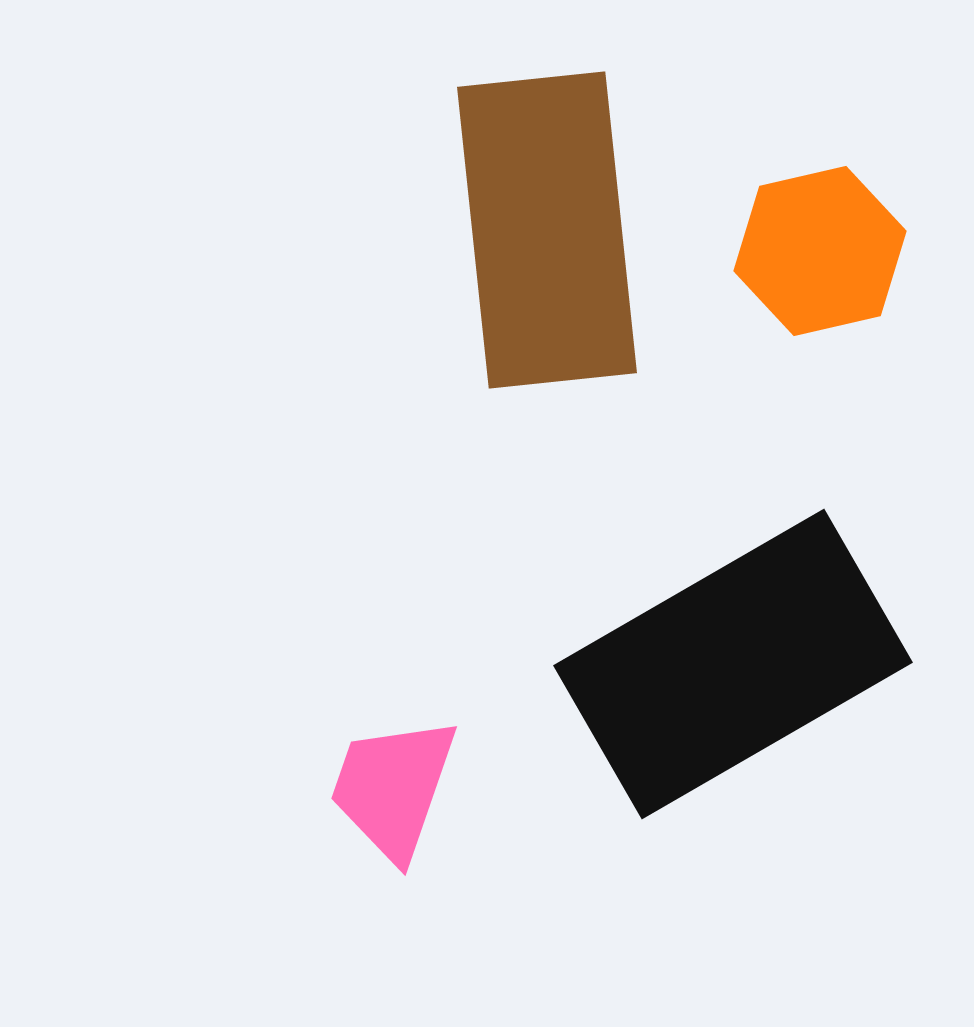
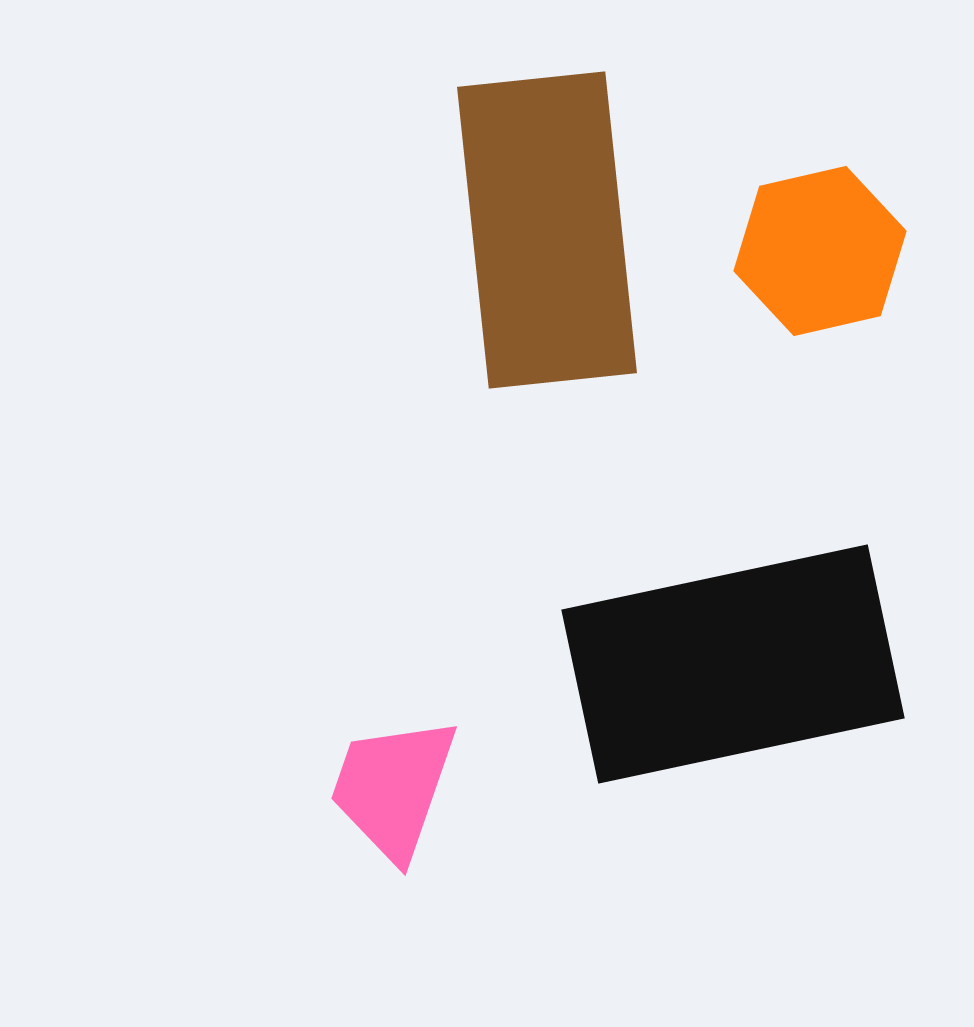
black rectangle: rotated 18 degrees clockwise
